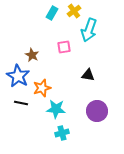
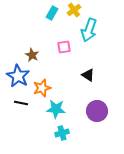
yellow cross: moved 1 px up
black triangle: rotated 24 degrees clockwise
